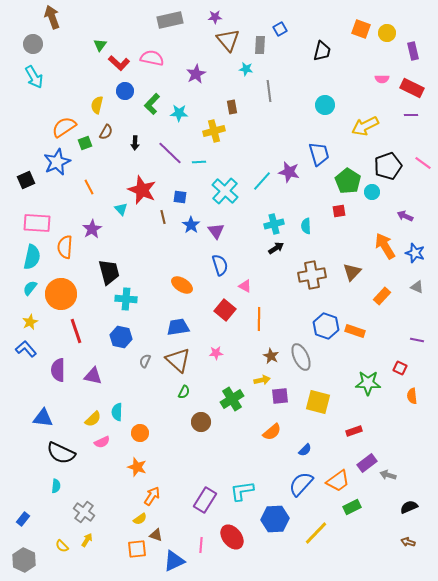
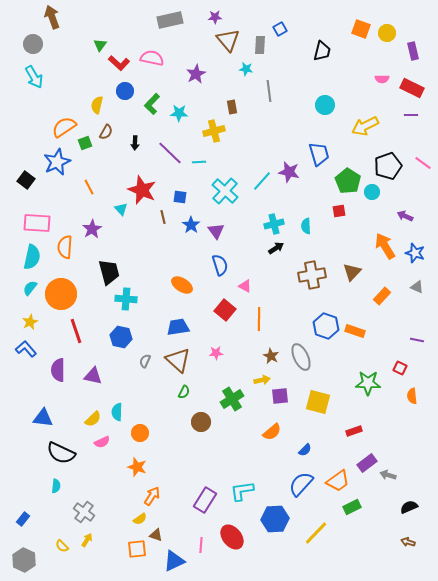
black square at (26, 180): rotated 30 degrees counterclockwise
